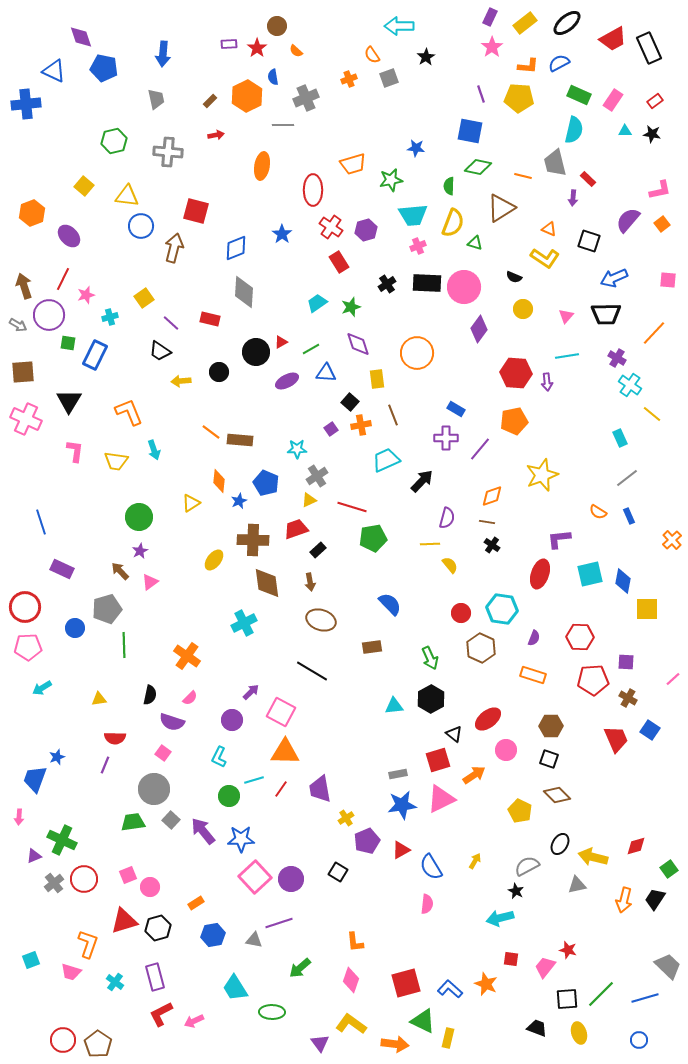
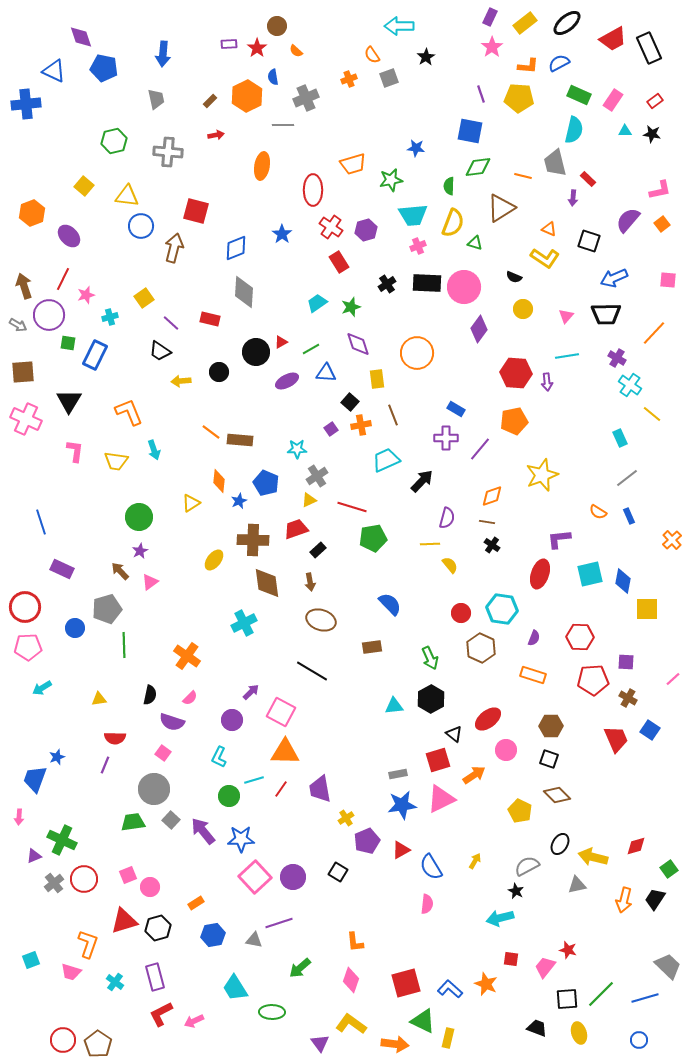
green diamond at (478, 167): rotated 20 degrees counterclockwise
purple circle at (291, 879): moved 2 px right, 2 px up
